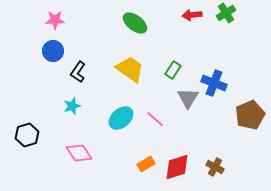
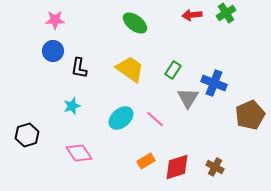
black L-shape: moved 1 px right, 4 px up; rotated 25 degrees counterclockwise
orange rectangle: moved 3 px up
